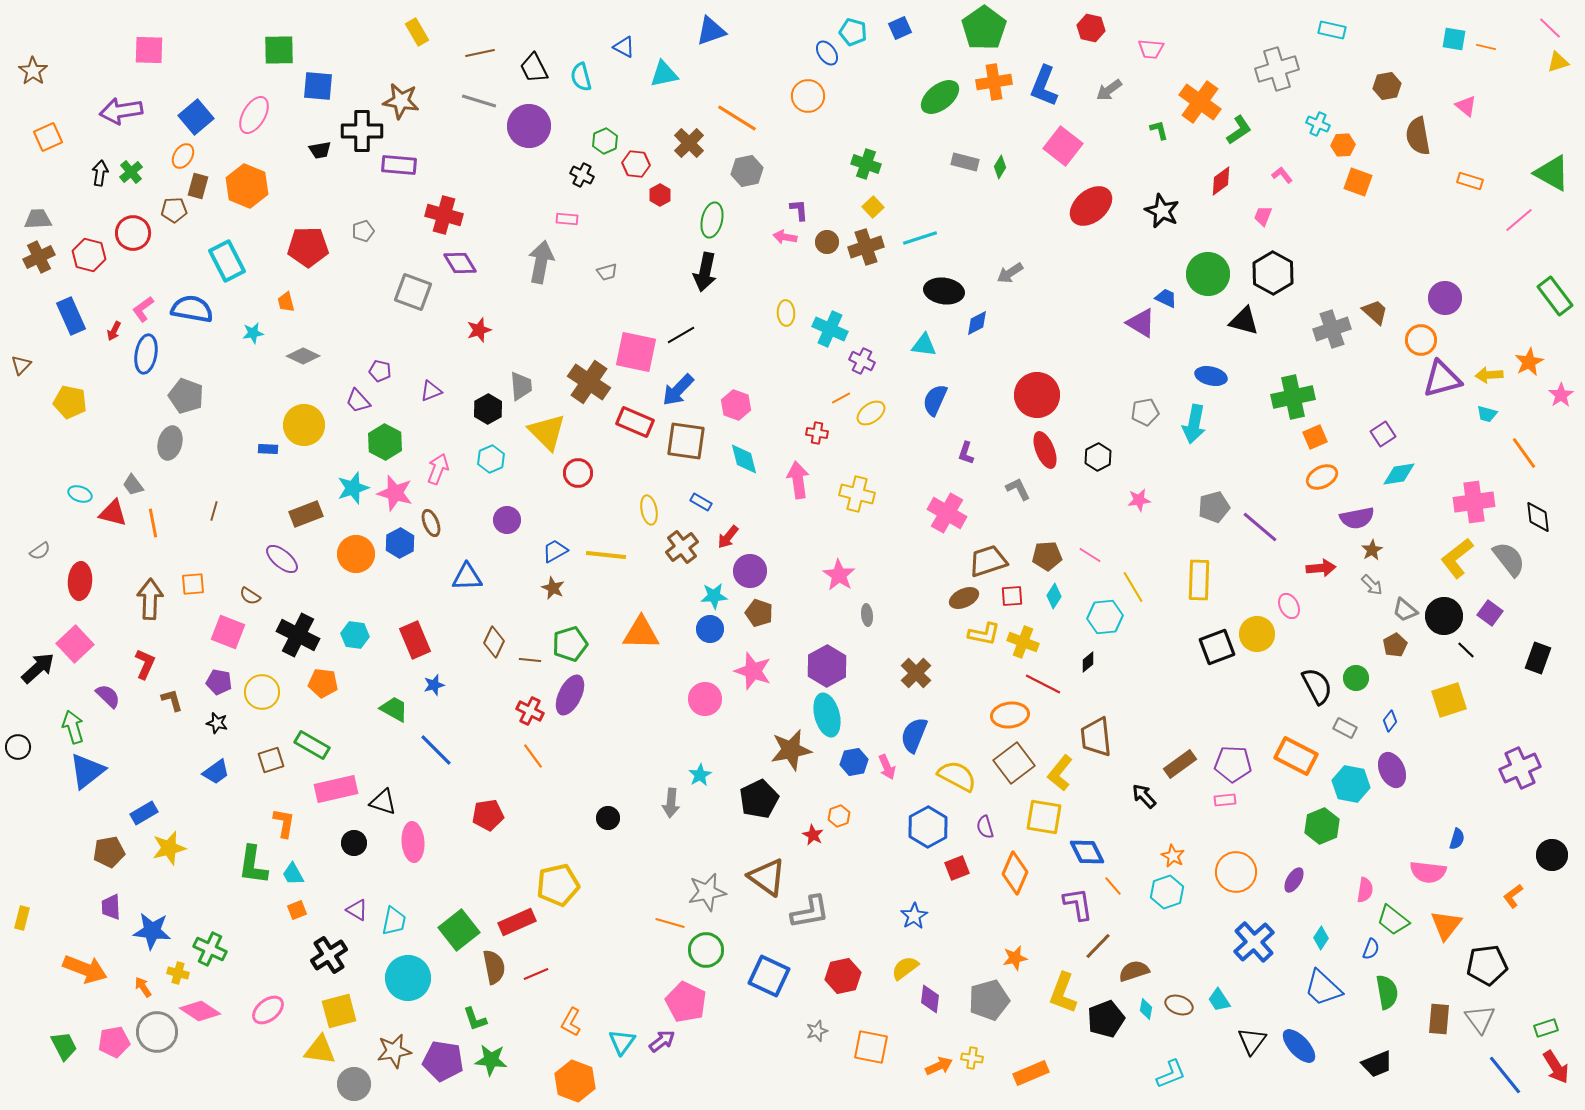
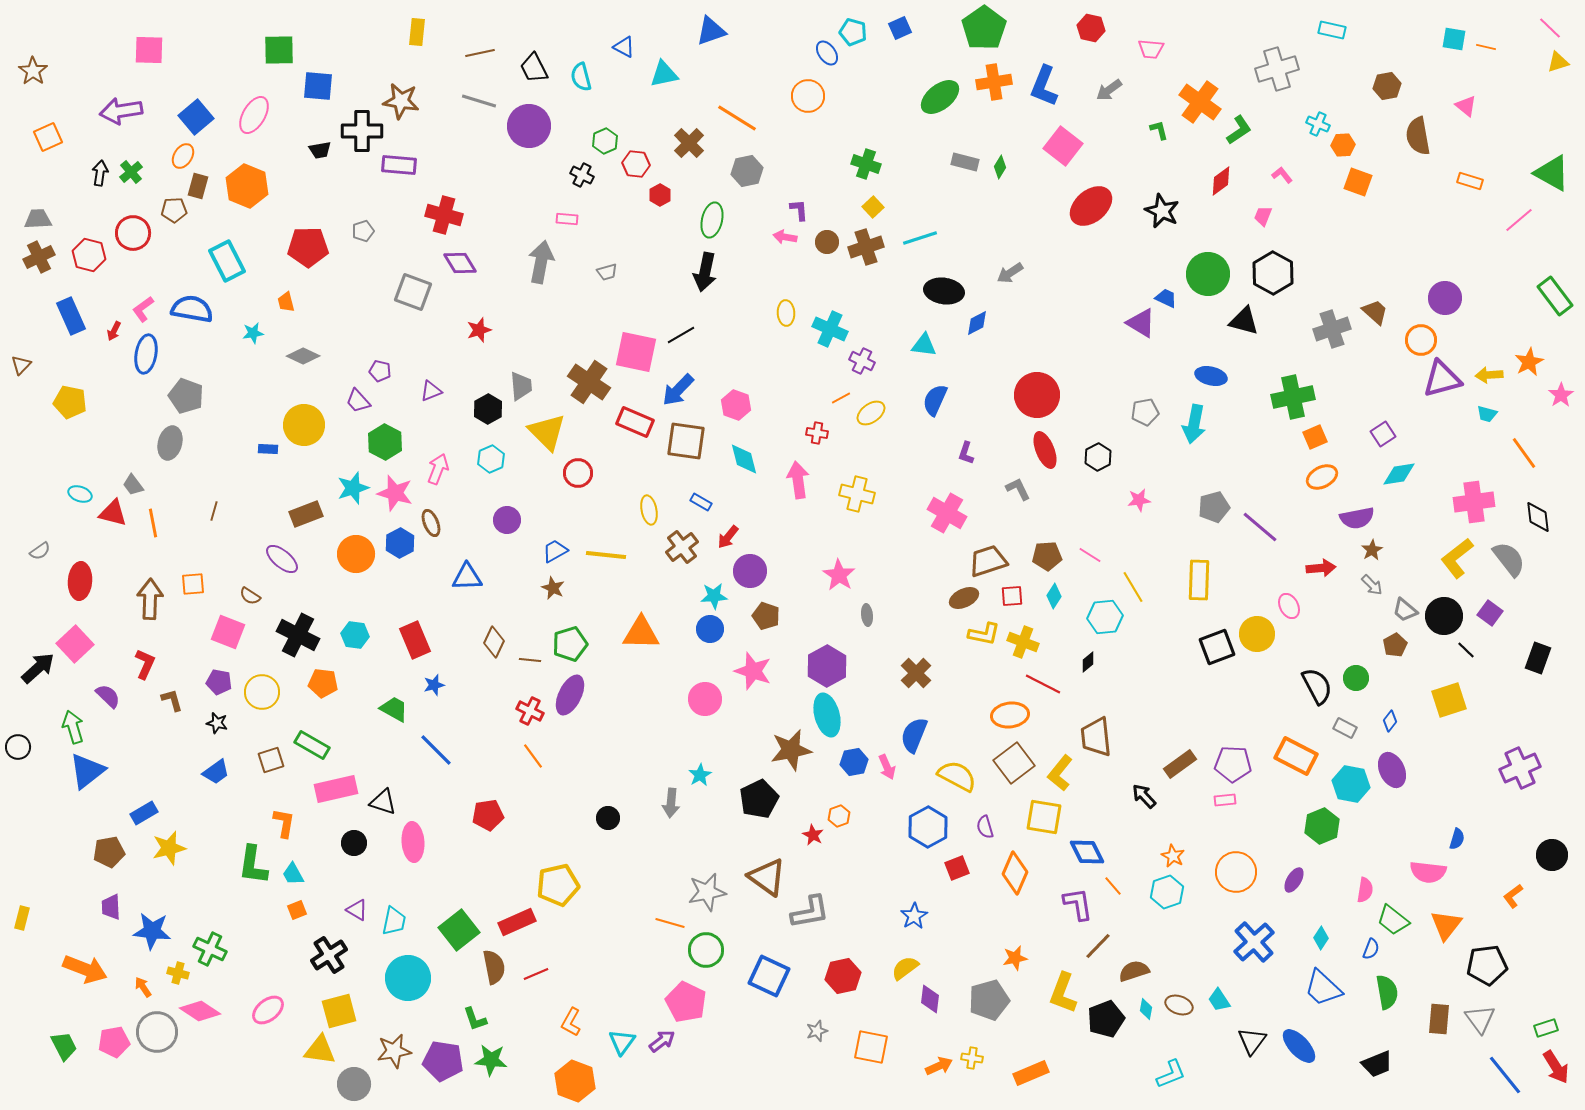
yellow rectangle at (417, 32): rotated 36 degrees clockwise
brown pentagon at (759, 613): moved 7 px right, 3 px down
